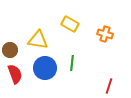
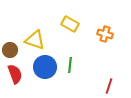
yellow triangle: moved 3 px left; rotated 10 degrees clockwise
green line: moved 2 px left, 2 px down
blue circle: moved 1 px up
